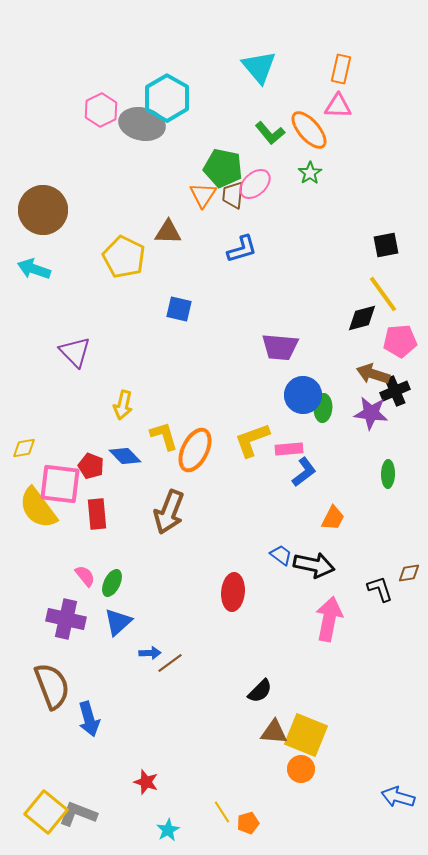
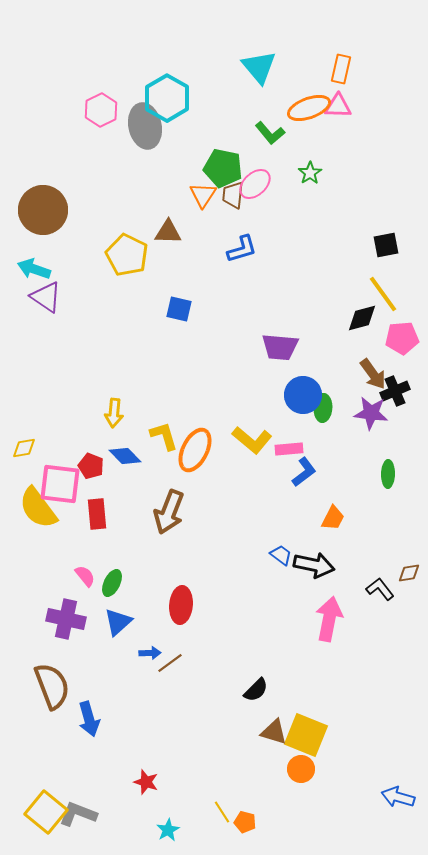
gray ellipse at (142, 124): moved 3 px right, 2 px down; rotated 66 degrees clockwise
orange ellipse at (309, 130): moved 22 px up; rotated 69 degrees counterclockwise
yellow pentagon at (124, 257): moved 3 px right, 2 px up
pink pentagon at (400, 341): moved 2 px right, 3 px up
purple triangle at (75, 352): moved 29 px left, 55 px up; rotated 12 degrees counterclockwise
brown arrow at (373, 374): rotated 144 degrees counterclockwise
yellow arrow at (123, 405): moved 9 px left, 8 px down; rotated 8 degrees counterclockwise
yellow L-shape at (252, 440): rotated 120 degrees counterclockwise
black L-shape at (380, 589): rotated 20 degrees counterclockwise
red ellipse at (233, 592): moved 52 px left, 13 px down
black semicircle at (260, 691): moved 4 px left, 1 px up
brown triangle at (274, 732): rotated 12 degrees clockwise
orange pentagon at (248, 823): moved 3 px left, 1 px up; rotated 30 degrees clockwise
